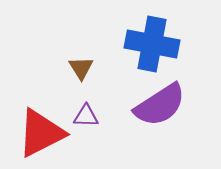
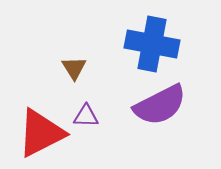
brown triangle: moved 7 px left
purple semicircle: rotated 6 degrees clockwise
